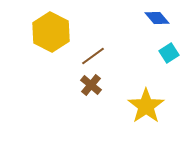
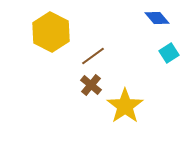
yellow star: moved 21 px left
